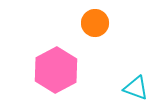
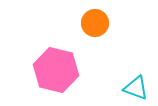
pink hexagon: rotated 18 degrees counterclockwise
